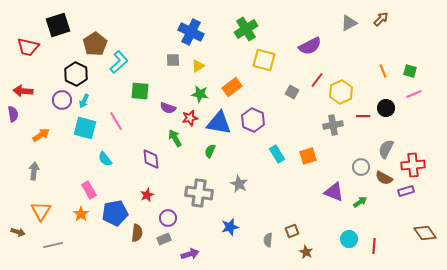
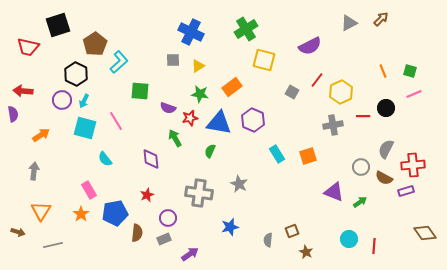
purple arrow at (190, 254): rotated 18 degrees counterclockwise
